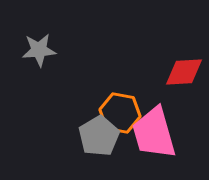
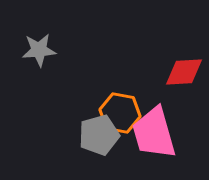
gray pentagon: moved 1 px up; rotated 15 degrees clockwise
